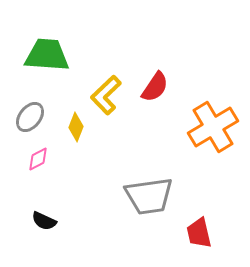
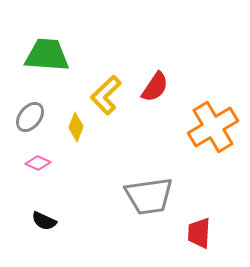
pink diamond: moved 4 px down; rotated 50 degrees clockwise
red trapezoid: rotated 16 degrees clockwise
